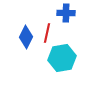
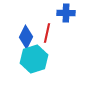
cyan hexagon: moved 28 px left, 1 px down; rotated 8 degrees counterclockwise
